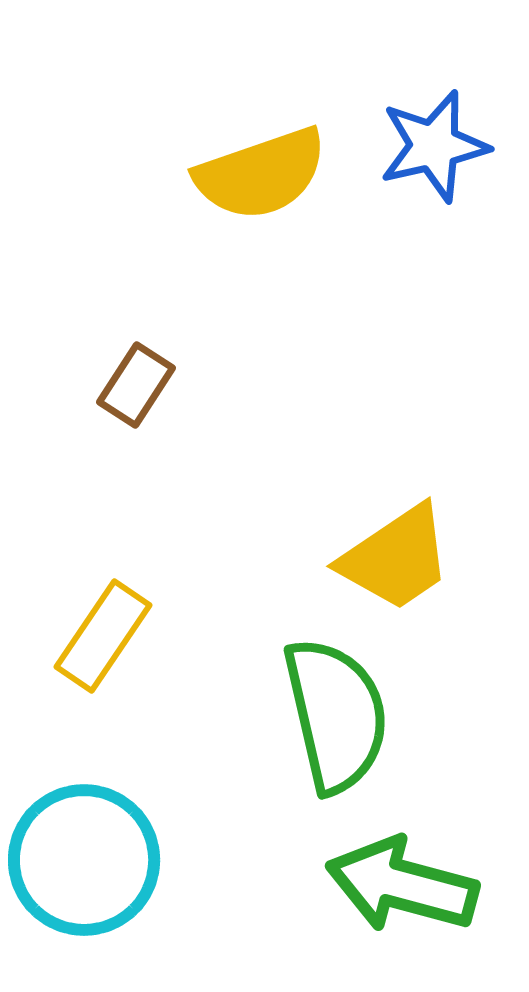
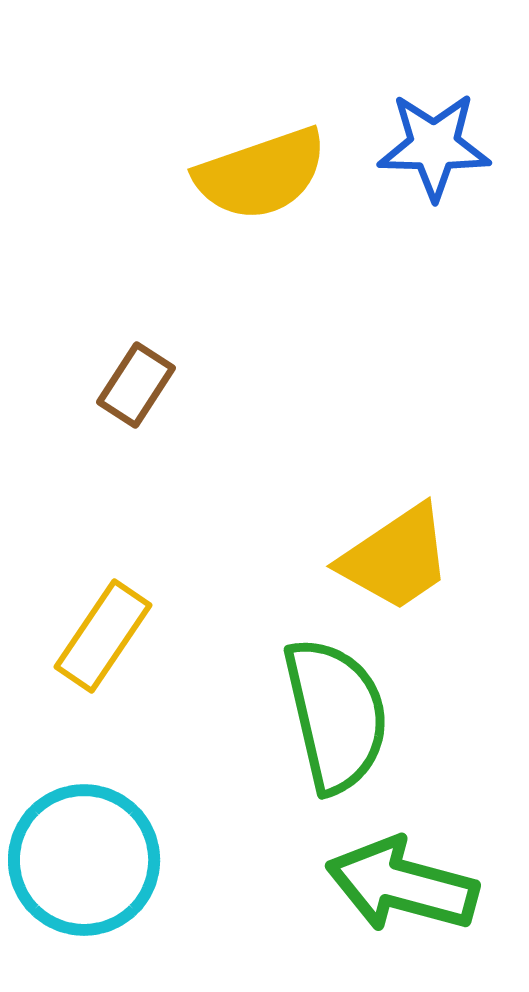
blue star: rotated 14 degrees clockwise
